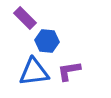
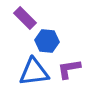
purple L-shape: moved 2 px up
